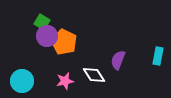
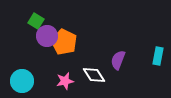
green square: moved 6 px left, 1 px up
